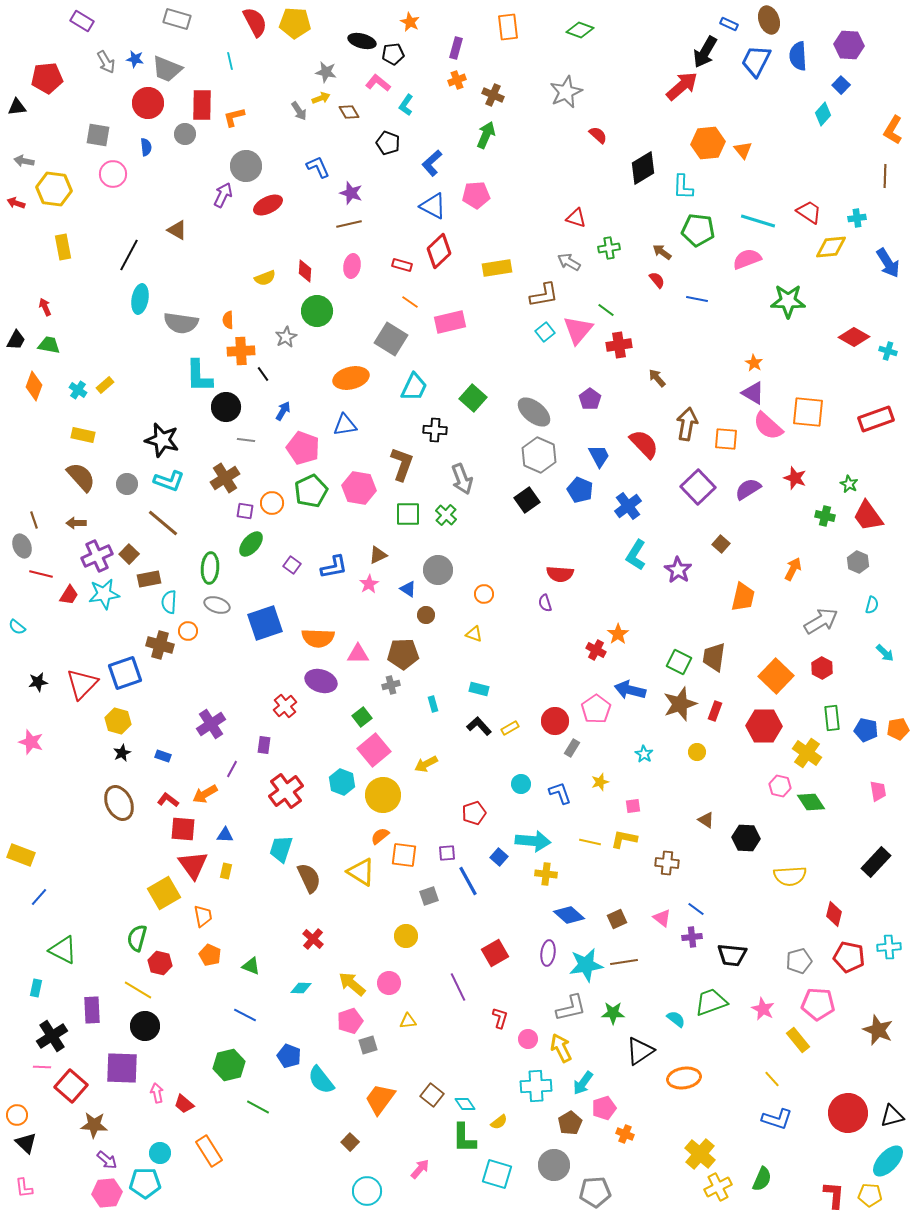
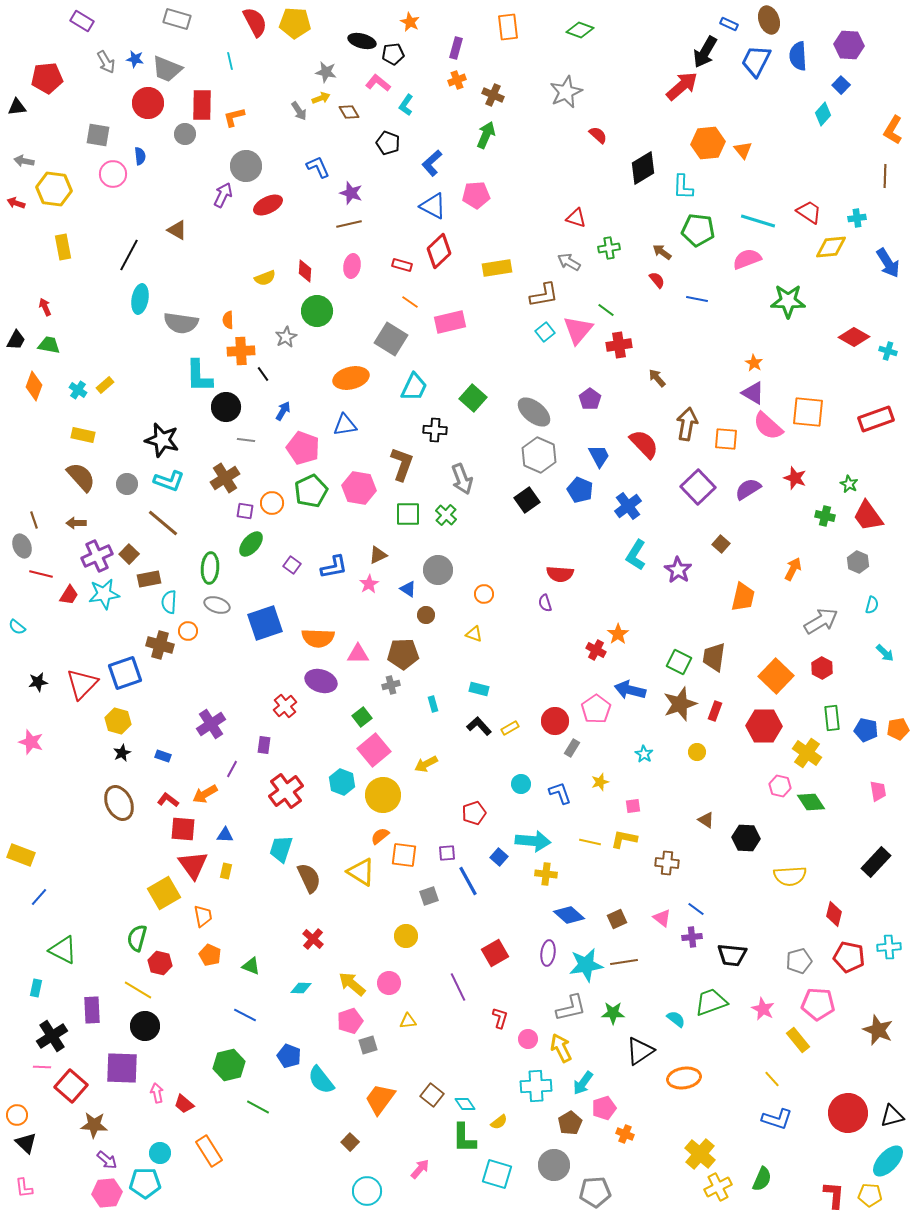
blue semicircle at (146, 147): moved 6 px left, 9 px down
